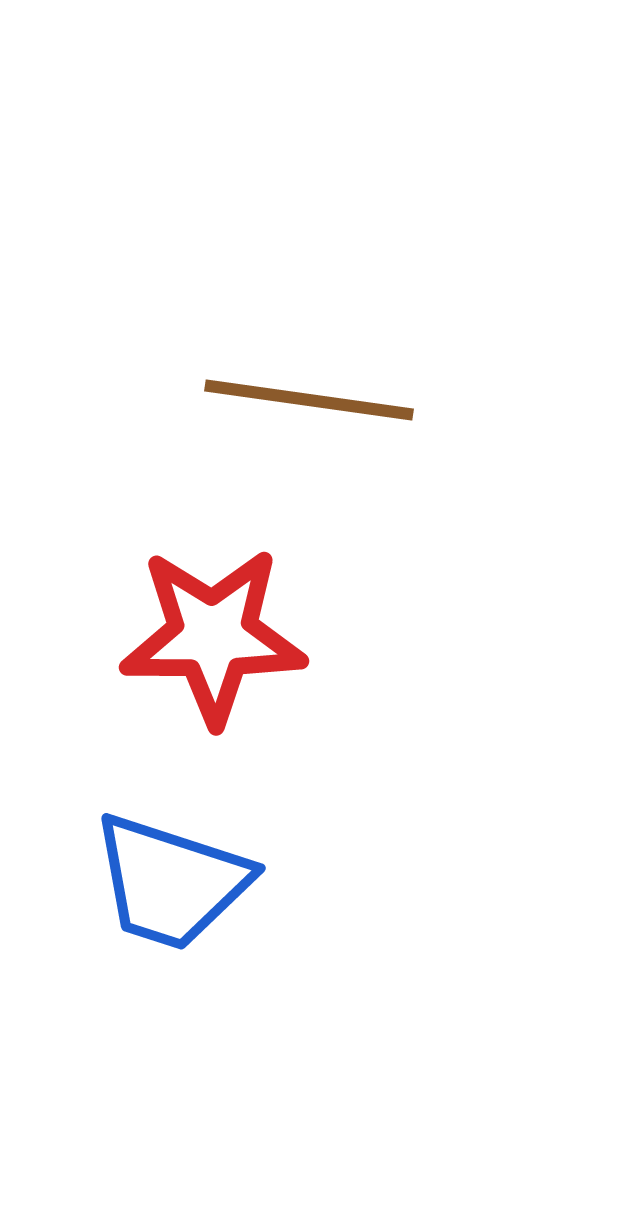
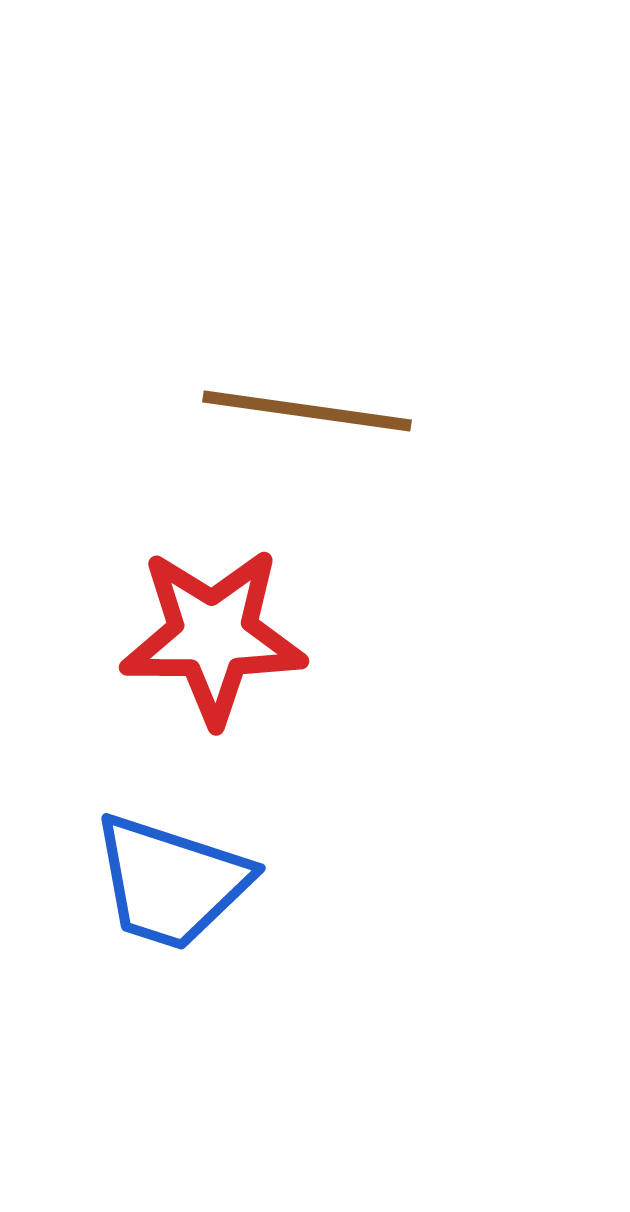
brown line: moved 2 px left, 11 px down
